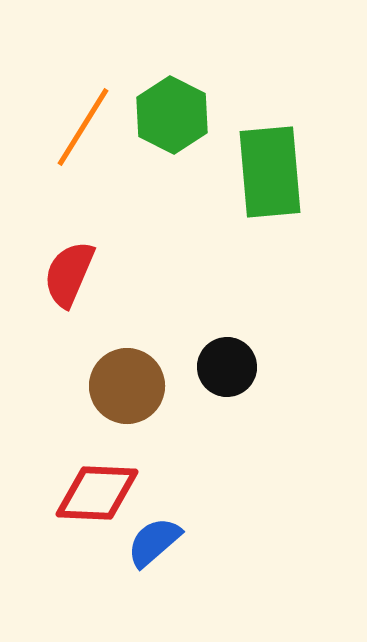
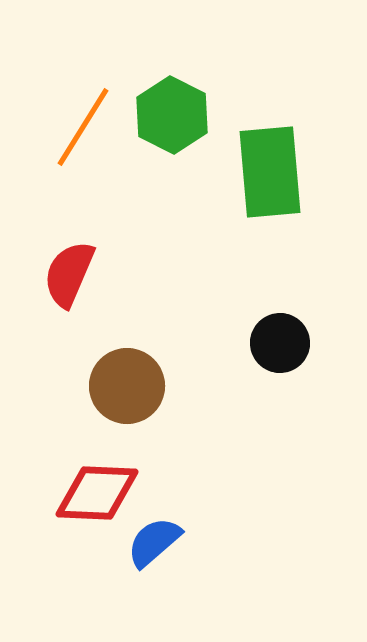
black circle: moved 53 px right, 24 px up
